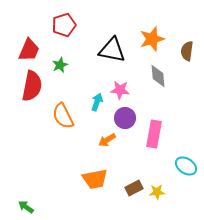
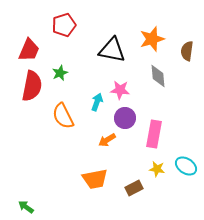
green star: moved 8 px down
yellow star: moved 23 px up; rotated 14 degrees clockwise
